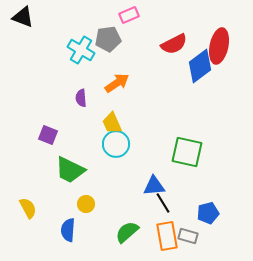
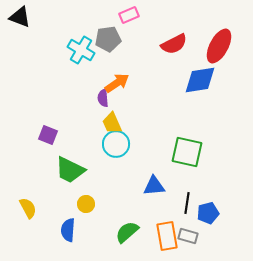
black triangle: moved 3 px left
red ellipse: rotated 16 degrees clockwise
blue diamond: moved 14 px down; rotated 28 degrees clockwise
purple semicircle: moved 22 px right
black line: moved 24 px right; rotated 40 degrees clockwise
